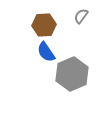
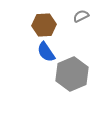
gray semicircle: rotated 28 degrees clockwise
